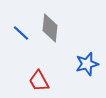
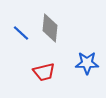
blue star: moved 1 px up; rotated 15 degrees clockwise
red trapezoid: moved 5 px right, 9 px up; rotated 75 degrees counterclockwise
